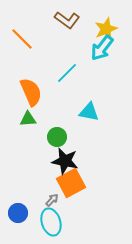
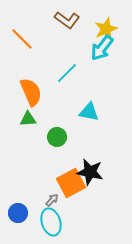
black star: moved 25 px right, 11 px down
